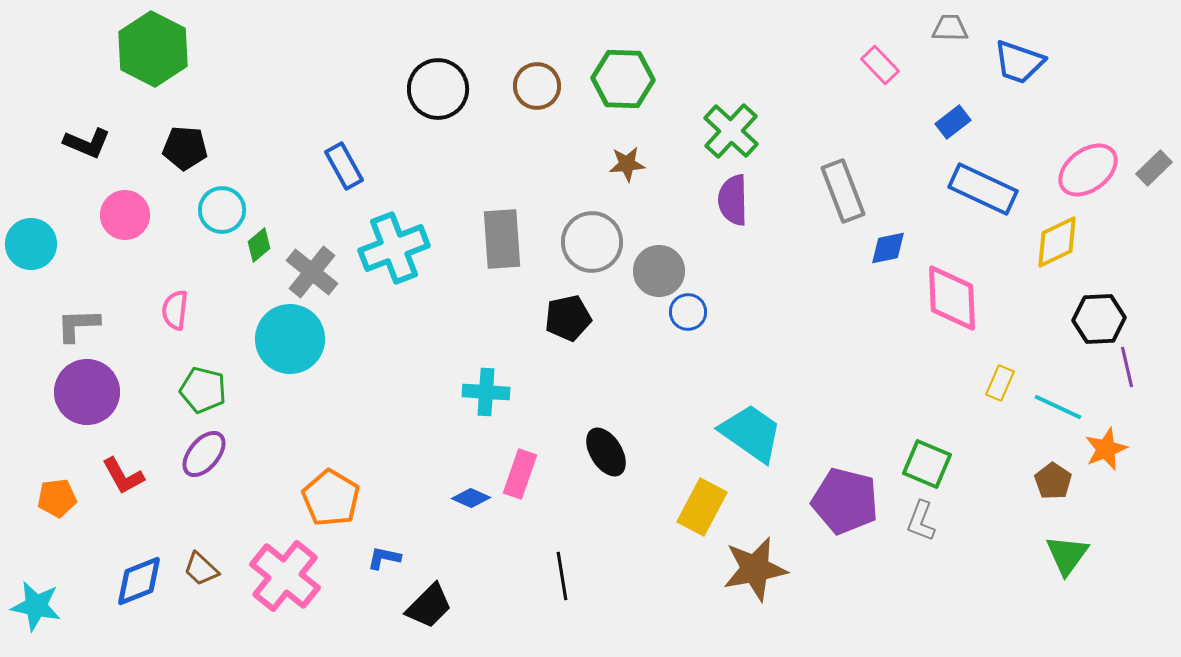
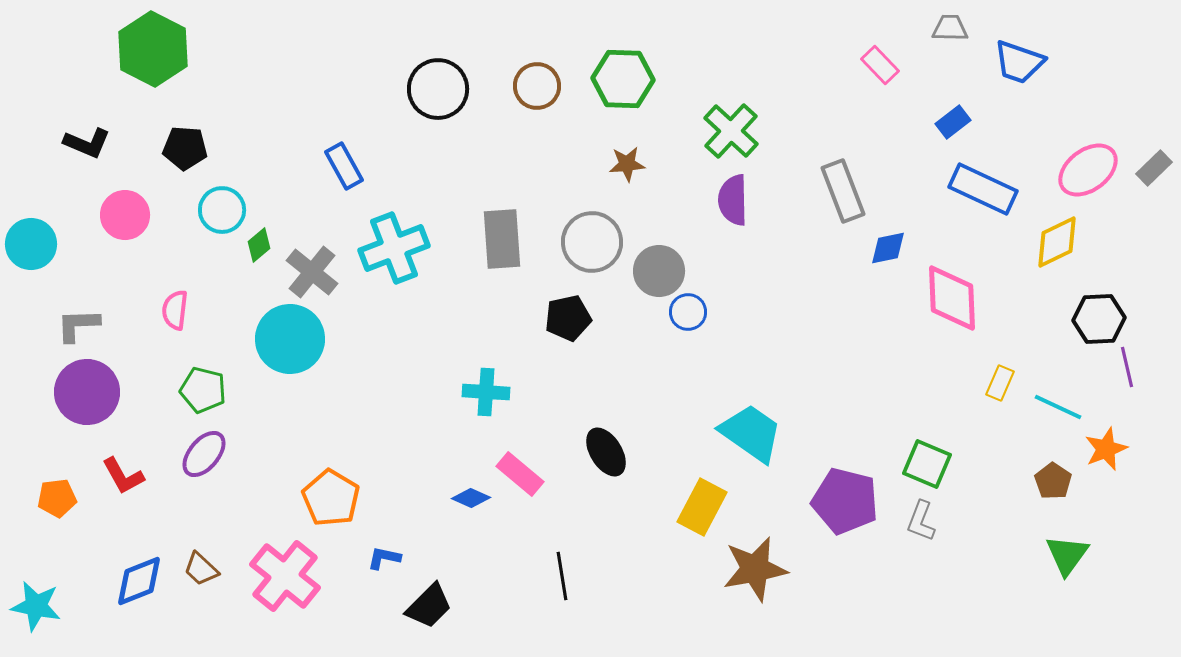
pink rectangle at (520, 474): rotated 69 degrees counterclockwise
